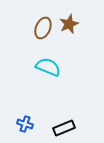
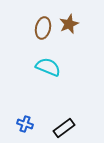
brown ellipse: rotated 10 degrees counterclockwise
black rectangle: rotated 15 degrees counterclockwise
